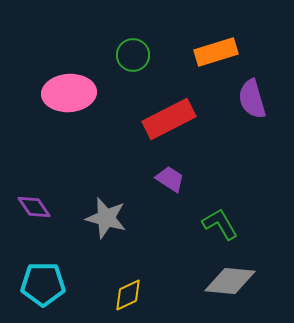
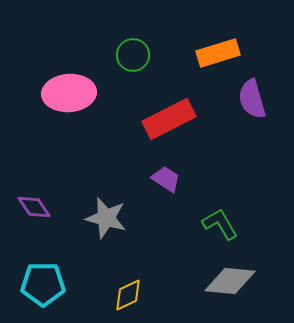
orange rectangle: moved 2 px right, 1 px down
purple trapezoid: moved 4 px left
